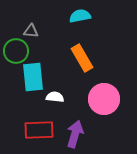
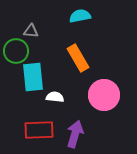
orange rectangle: moved 4 px left
pink circle: moved 4 px up
